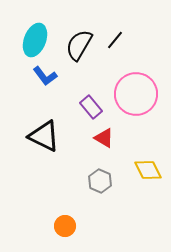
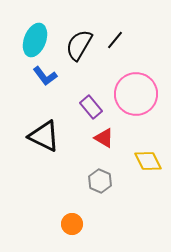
yellow diamond: moved 9 px up
orange circle: moved 7 px right, 2 px up
